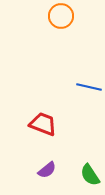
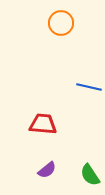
orange circle: moved 7 px down
red trapezoid: rotated 16 degrees counterclockwise
